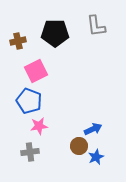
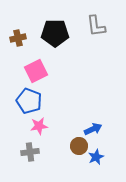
brown cross: moved 3 px up
